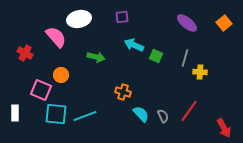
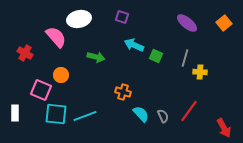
purple square: rotated 24 degrees clockwise
